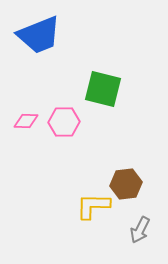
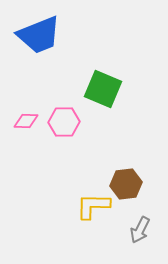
green square: rotated 9 degrees clockwise
